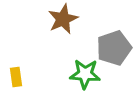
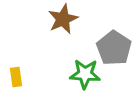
gray pentagon: rotated 20 degrees counterclockwise
